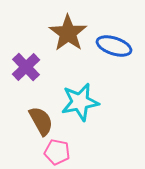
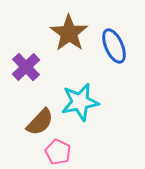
brown star: moved 1 px right
blue ellipse: rotated 48 degrees clockwise
brown semicircle: moved 1 px left, 1 px down; rotated 72 degrees clockwise
pink pentagon: moved 1 px right; rotated 15 degrees clockwise
